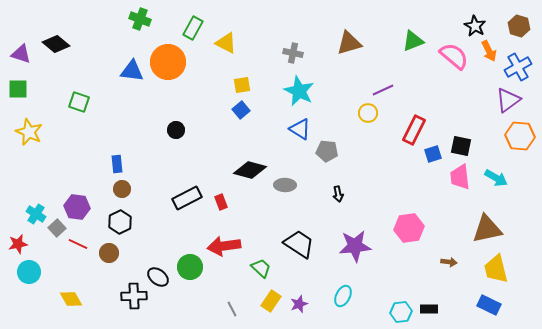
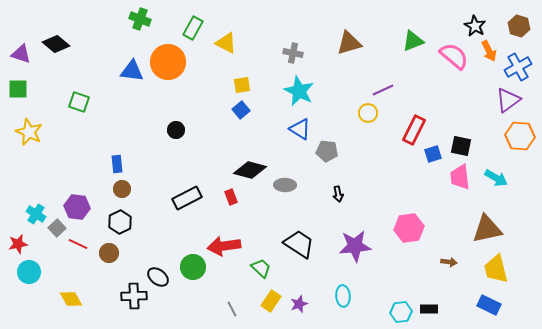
red rectangle at (221, 202): moved 10 px right, 5 px up
green circle at (190, 267): moved 3 px right
cyan ellipse at (343, 296): rotated 30 degrees counterclockwise
